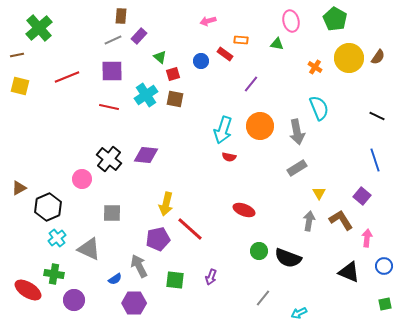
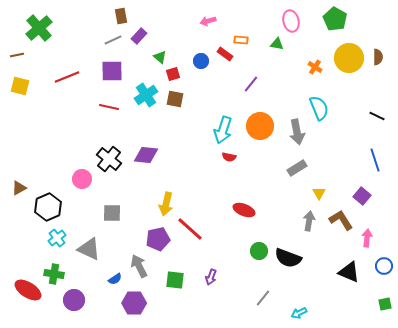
brown rectangle at (121, 16): rotated 14 degrees counterclockwise
brown semicircle at (378, 57): rotated 35 degrees counterclockwise
